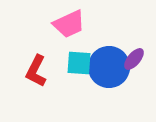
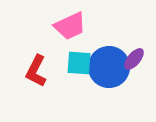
pink trapezoid: moved 1 px right, 2 px down
